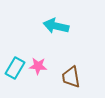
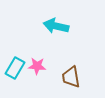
pink star: moved 1 px left
